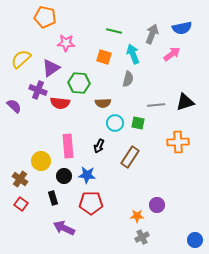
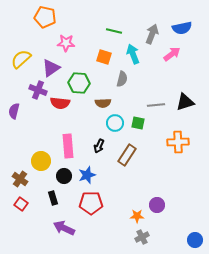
gray semicircle: moved 6 px left
purple semicircle: moved 5 px down; rotated 119 degrees counterclockwise
brown rectangle: moved 3 px left, 2 px up
blue star: rotated 24 degrees counterclockwise
